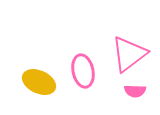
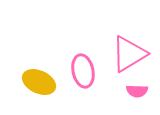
pink triangle: rotated 6 degrees clockwise
pink semicircle: moved 2 px right
